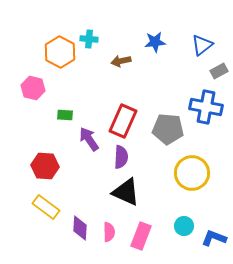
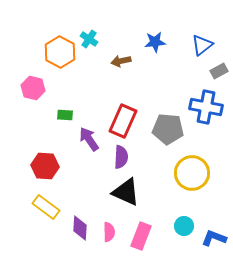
cyan cross: rotated 30 degrees clockwise
